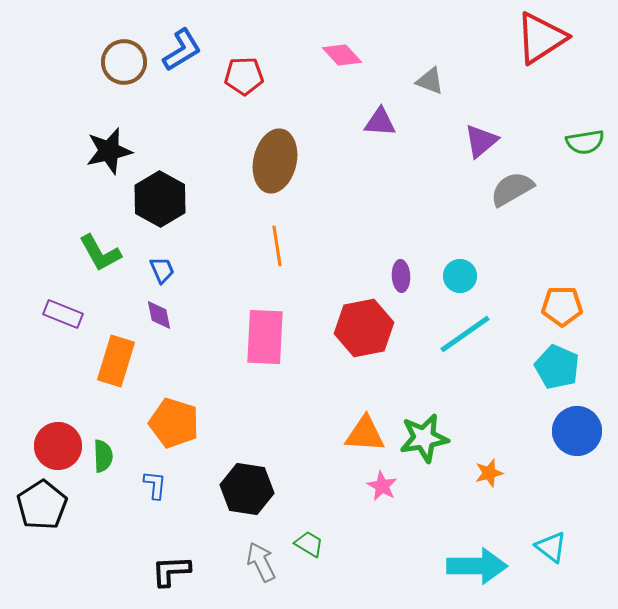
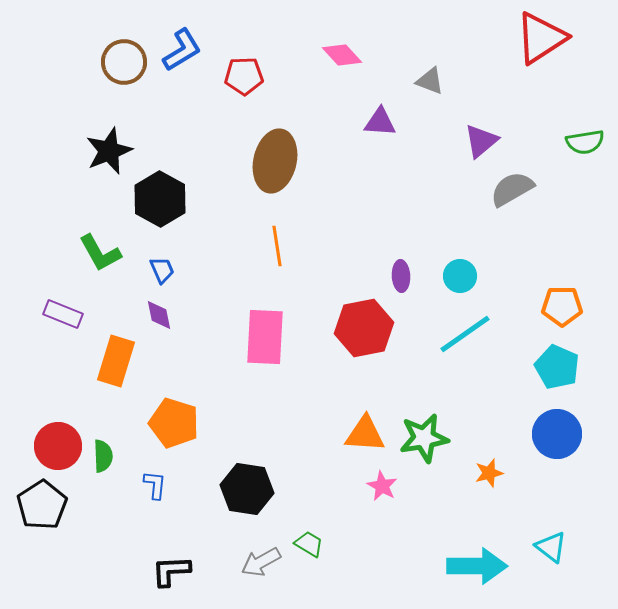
black star at (109, 151): rotated 9 degrees counterclockwise
blue circle at (577, 431): moved 20 px left, 3 px down
gray arrow at (261, 562): rotated 93 degrees counterclockwise
